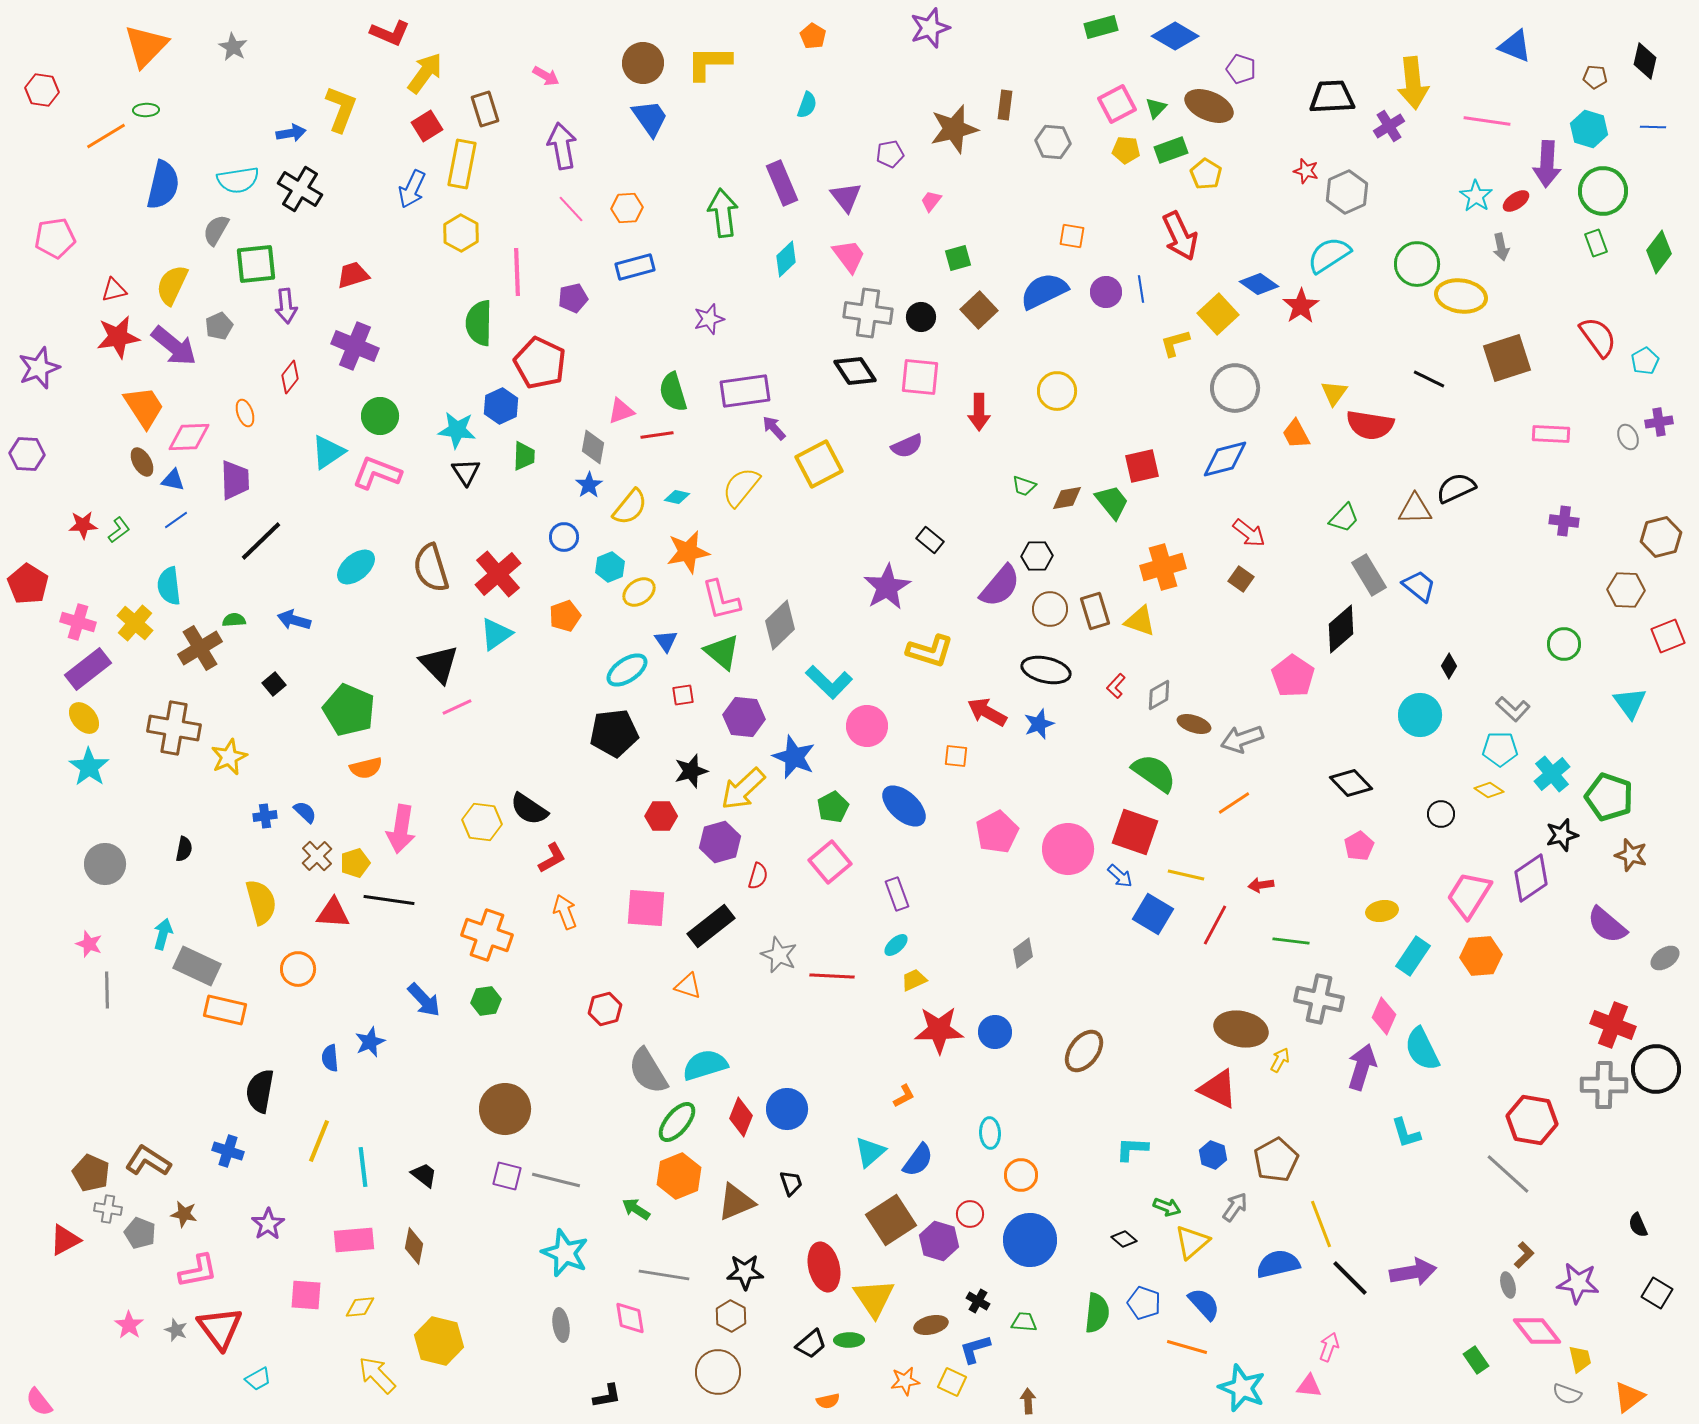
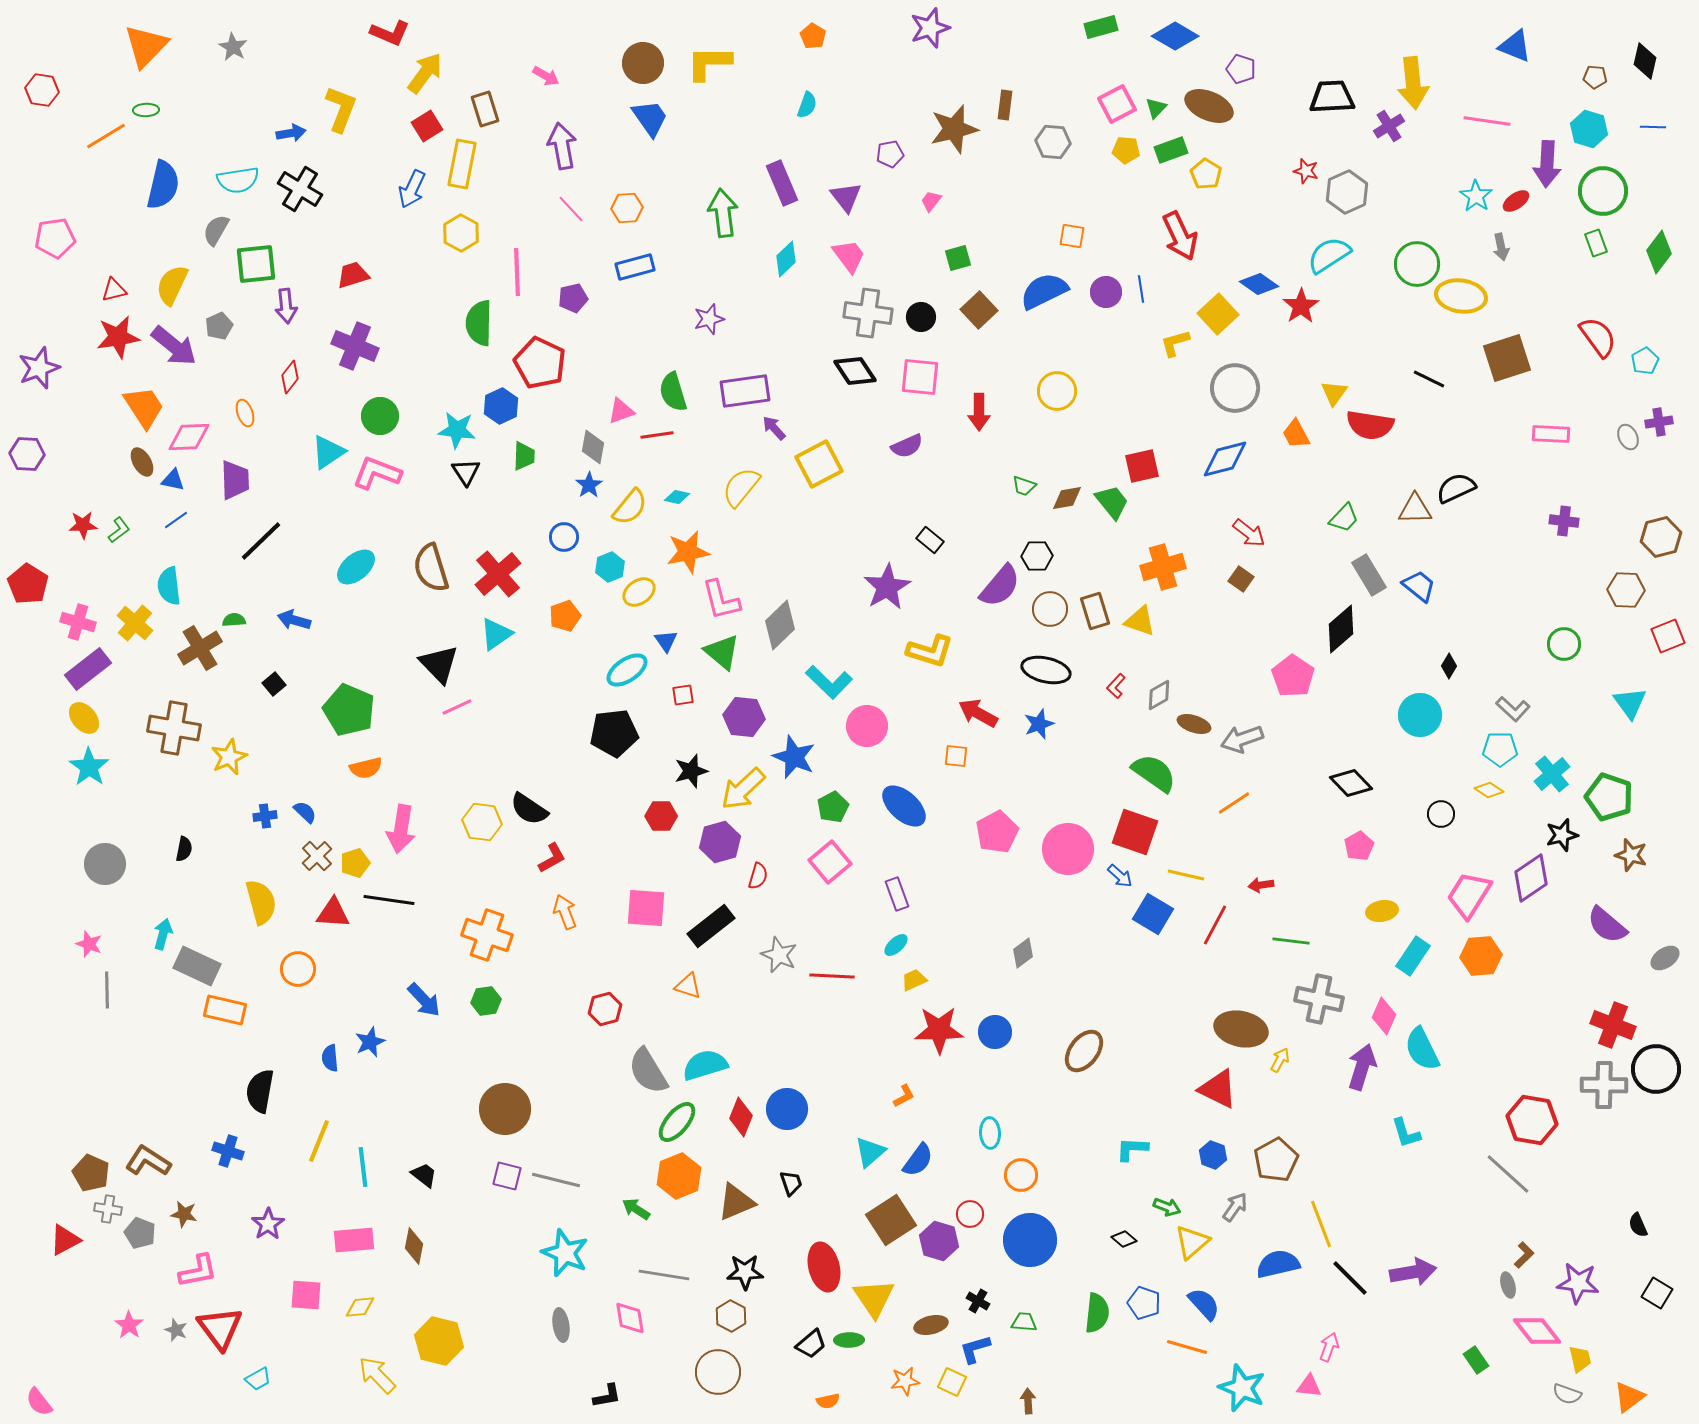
red arrow at (987, 712): moved 9 px left, 1 px down
